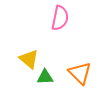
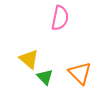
green triangle: rotated 48 degrees clockwise
